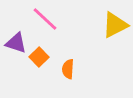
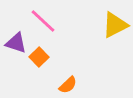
pink line: moved 2 px left, 2 px down
orange semicircle: moved 16 px down; rotated 138 degrees counterclockwise
